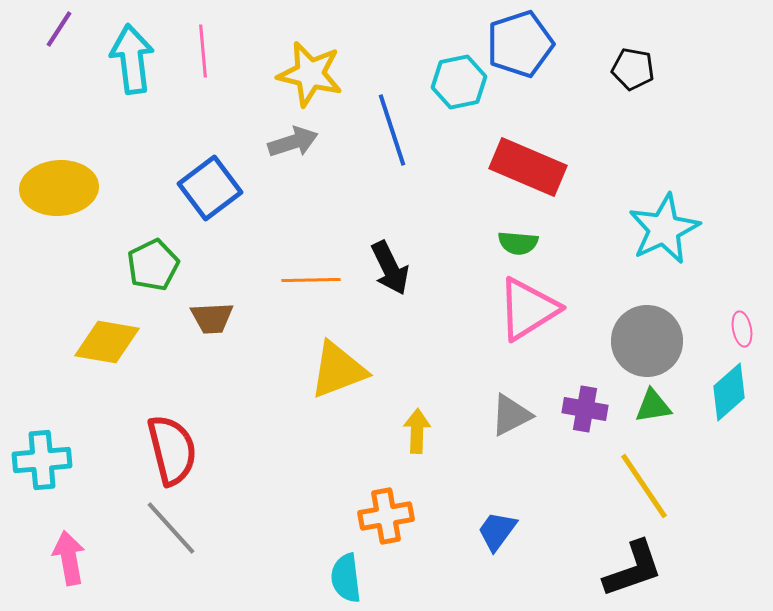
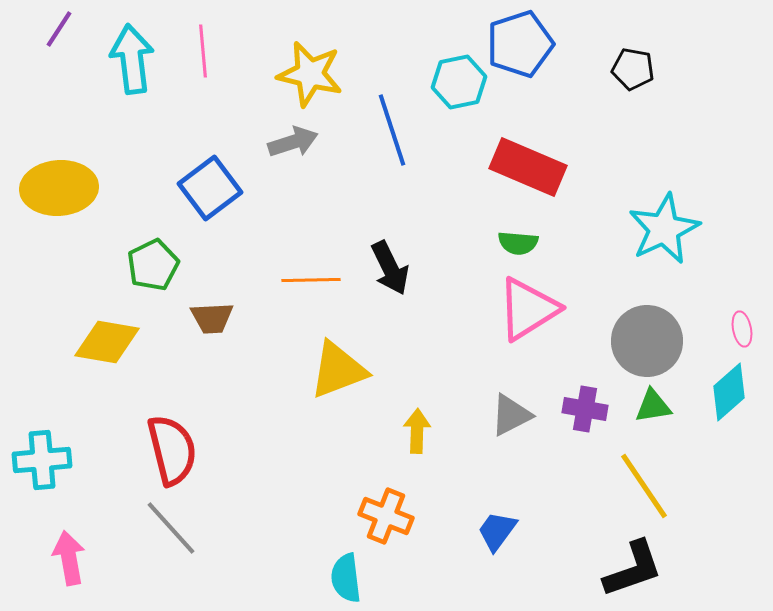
orange cross: rotated 32 degrees clockwise
